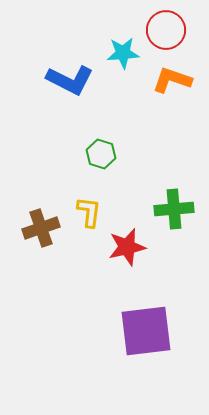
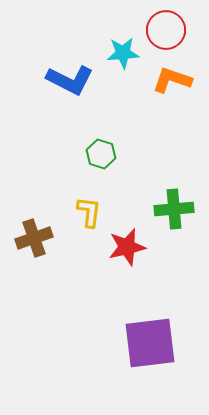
brown cross: moved 7 px left, 10 px down
purple square: moved 4 px right, 12 px down
